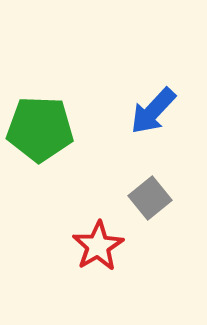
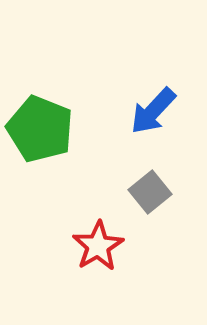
green pentagon: rotated 20 degrees clockwise
gray square: moved 6 px up
